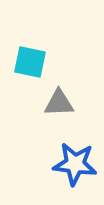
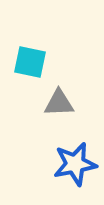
blue star: rotated 18 degrees counterclockwise
